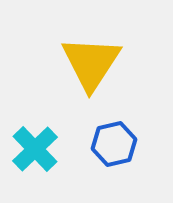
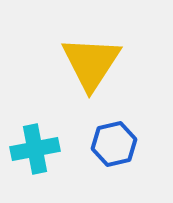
cyan cross: rotated 33 degrees clockwise
